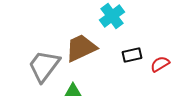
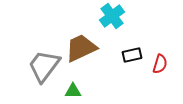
red semicircle: rotated 138 degrees clockwise
